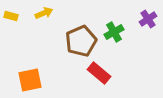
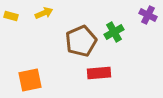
purple cross: moved 4 px up; rotated 30 degrees counterclockwise
red rectangle: rotated 45 degrees counterclockwise
